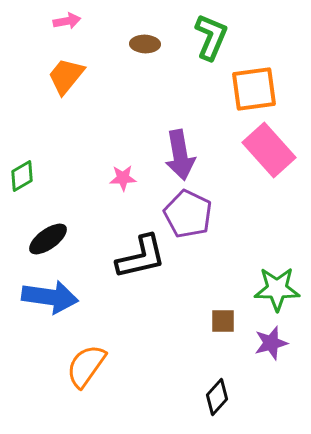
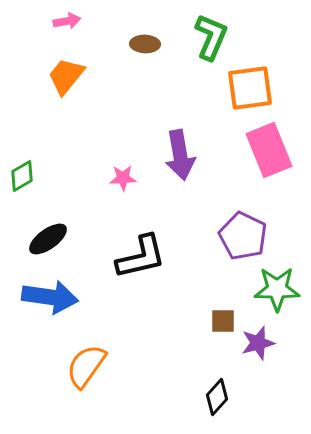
orange square: moved 4 px left, 1 px up
pink rectangle: rotated 20 degrees clockwise
purple pentagon: moved 55 px right, 22 px down
purple star: moved 13 px left
